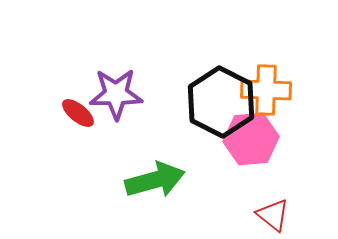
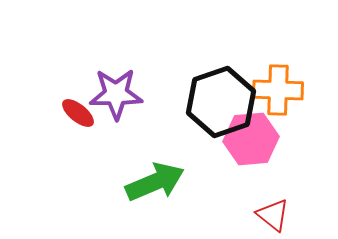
orange cross: moved 12 px right
black hexagon: rotated 14 degrees clockwise
green arrow: moved 2 px down; rotated 8 degrees counterclockwise
